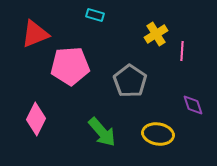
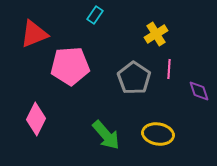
cyan rectangle: rotated 72 degrees counterclockwise
red triangle: moved 1 px left
pink line: moved 13 px left, 18 px down
gray pentagon: moved 4 px right, 3 px up
purple diamond: moved 6 px right, 14 px up
green arrow: moved 4 px right, 3 px down
